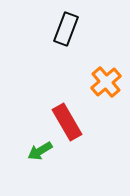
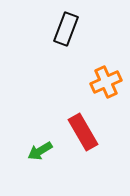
orange cross: rotated 16 degrees clockwise
red rectangle: moved 16 px right, 10 px down
